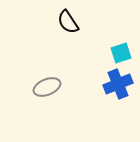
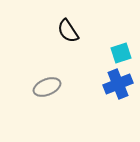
black semicircle: moved 9 px down
